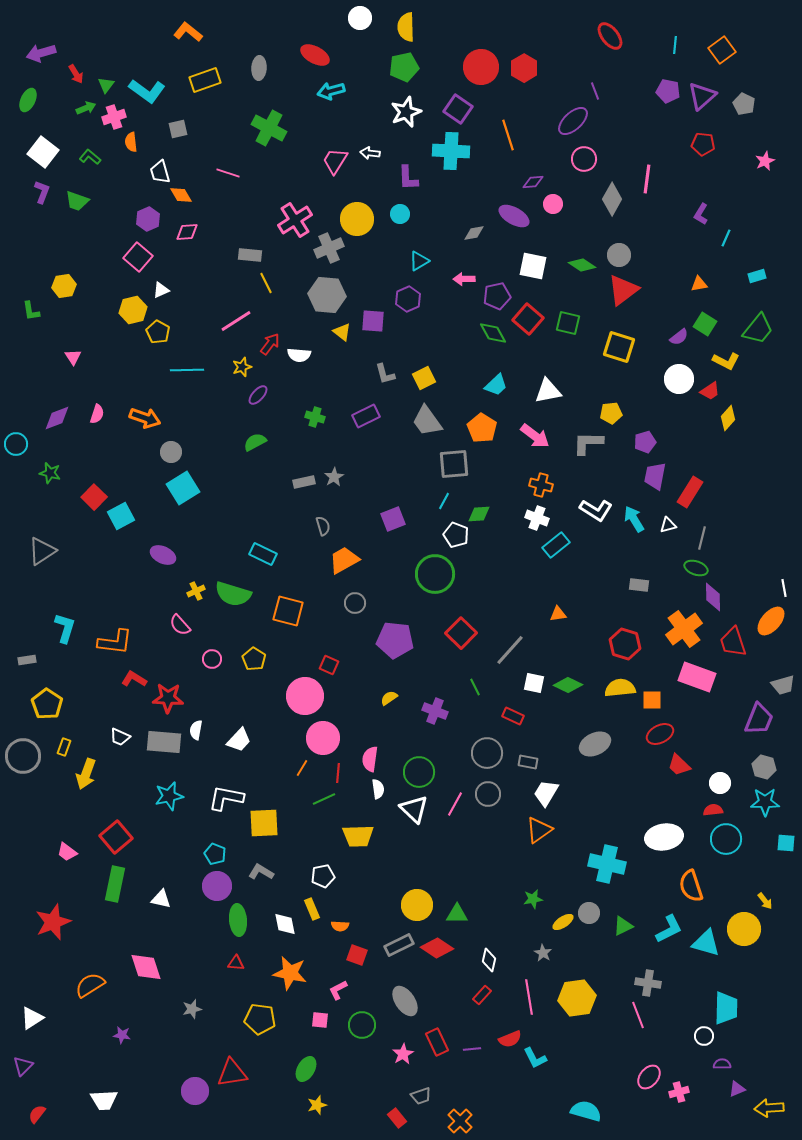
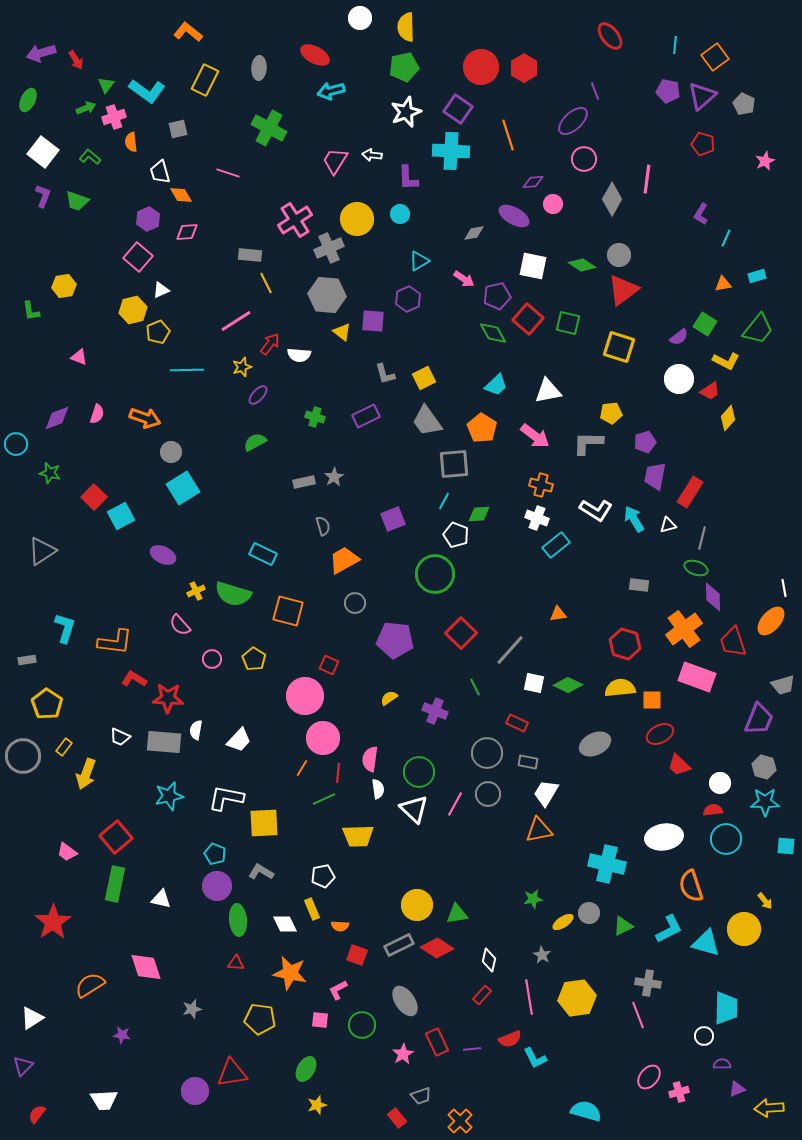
orange square at (722, 50): moved 7 px left, 7 px down
red arrow at (76, 74): moved 14 px up
yellow rectangle at (205, 80): rotated 44 degrees counterclockwise
red pentagon at (703, 144): rotated 10 degrees clockwise
white arrow at (370, 153): moved 2 px right, 2 px down
purple L-shape at (42, 192): moved 1 px right, 4 px down
pink arrow at (464, 279): rotated 145 degrees counterclockwise
orange triangle at (699, 284): moved 24 px right
yellow pentagon at (158, 332): rotated 20 degrees clockwise
pink triangle at (73, 357): moved 6 px right; rotated 36 degrees counterclockwise
red rectangle at (513, 716): moved 4 px right, 7 px down
yellow rectangle at (64, 747): rotated 18 degrees clockwise
orange triangle at (539, 830): rotated 24 degrees clockwise
cyan square at (786, 843): moved 3 px down
green triangle at (457, 914): rotated 10 degrees counterclockwise
red star at (53, 922): rotated 12 degrees counterclockwise
white diamond at (285, 924): rotated 15 degrees counterclockwise
gray star at (543, 953): moved 1 px left, 2 px down
